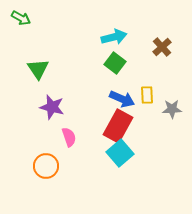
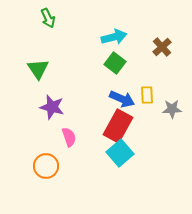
green arrow: moved 27 px right; rotated 36 degrees clockwise
